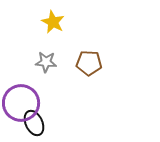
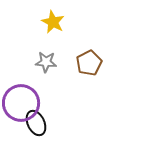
brown pentagon: rotated 30 degrees counterclockwise
black ellipse: moved 2 px right
